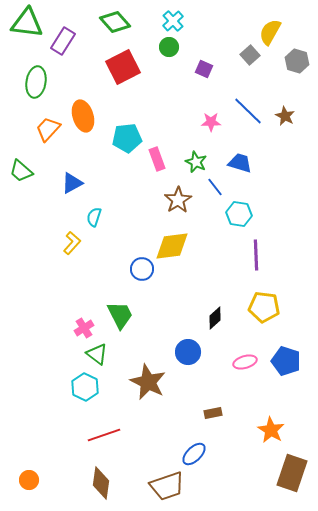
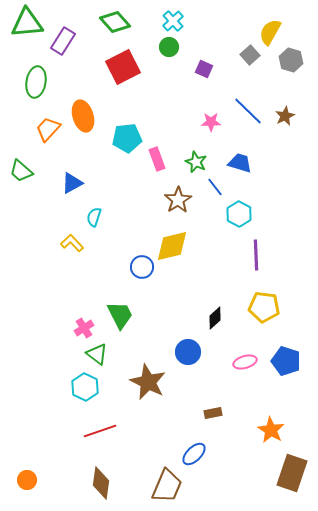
green triangle at (27, 23): rotated 12 degrees counterclockwise
gray hexagon at (297, 61): moved 6 px left, 1 px up
brown star at (285, 116): rotated 18 degrees clockwise
cyan hexagon at (239, 214): rotated 20 degrees clockwise
yellow L-shape at (72, 243): rotated 85 degrees counterclockwise
yellow diamond at (172, 246): rotated 6 degrees counterclockwise
blue circle at (142, 269): moved 2 px up
red line at (104, 435): moved 4 px left, 4 px up
orange circle at (29, 480): moved 2 px left
brown trapezoid at (167, 486): rotated 48 degrees counterclockwise
